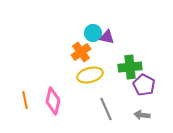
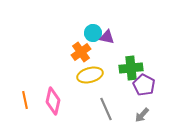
green cross: moved 1 px right, 1 px down
gray arrow: rotated 56 degrees counterclockwise
